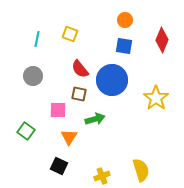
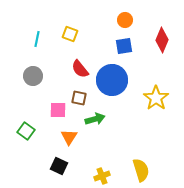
blue square: rotated 18 degrees counterclockwise
brown square: moved 4 px down
